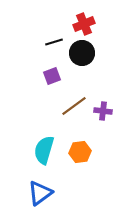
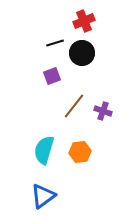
red cross: moved 3 px up
black line: moved 1 px right, 1 px down
brown line: rotated 16 degrees counterclockwise
purple cross: rotated 12 degrees clockwise
blue triangle: moved 3 px right, 3 px down
